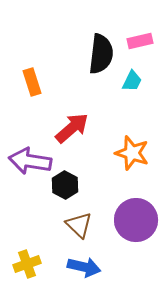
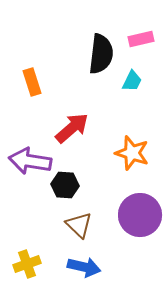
pink rectangle: moved 1 px right, 2 px up
black hexagon: rotated 24 degrees counterclockwise
purple circle: moved 4 px right, 5 px up
